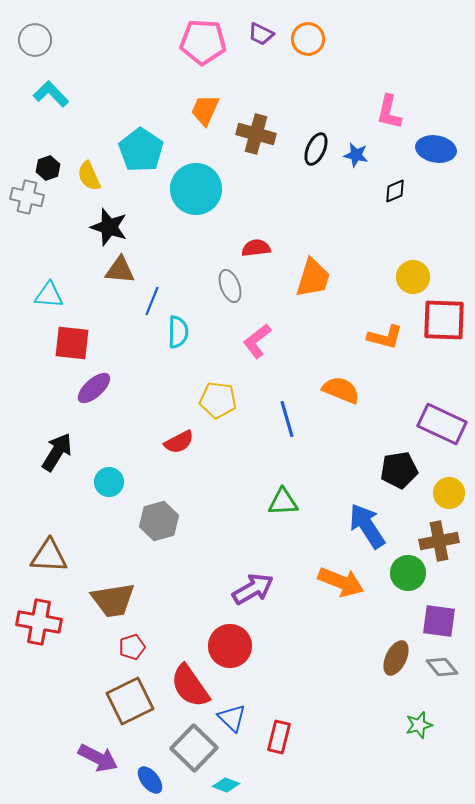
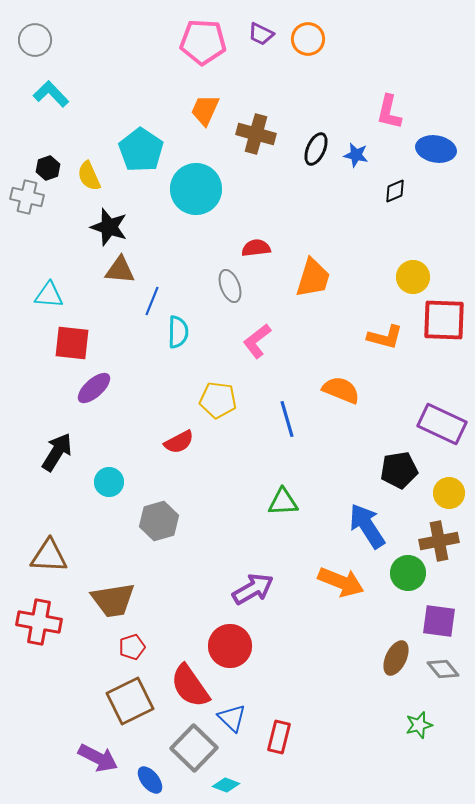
gray diamond at (442, 667): moved 1 px right, 2 px down
